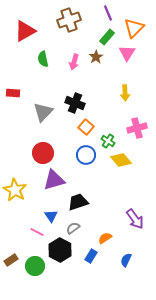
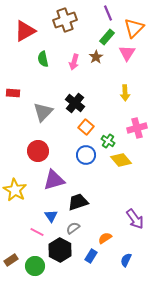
brown cross: moved 4 px left
black cross: rotated 18 degrees clockwise
red circle: moved 5 px left, 2 px up
